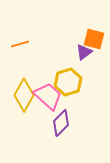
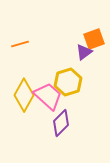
orange square: rotated 35 degrees counterclockwise
